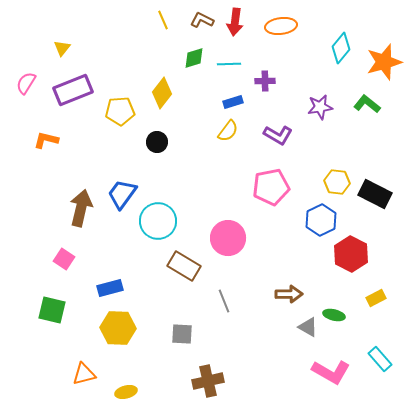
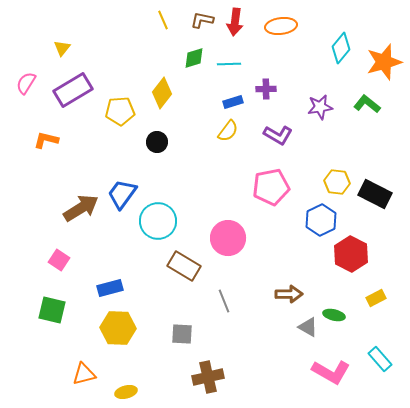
brown L-shape at (202, 20): rotated 15 degrees counterclockwise
purple cross at (265, 81): moved 1 px right, 8 px down
purple rectangle at (73, 90): rotated 9 degrees counterclockwise
brown arrow at (81, 208): rotated 45 degrees clockwise
pink square at (64, 259): moved 5 px left, 1 px down
brown cross at (208, 381): moved 4 px up
